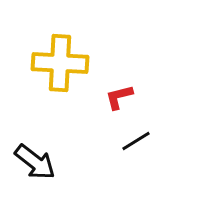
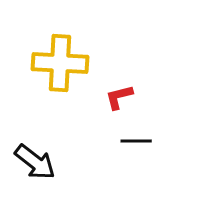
black line: rotated 32 degrees clockwise
